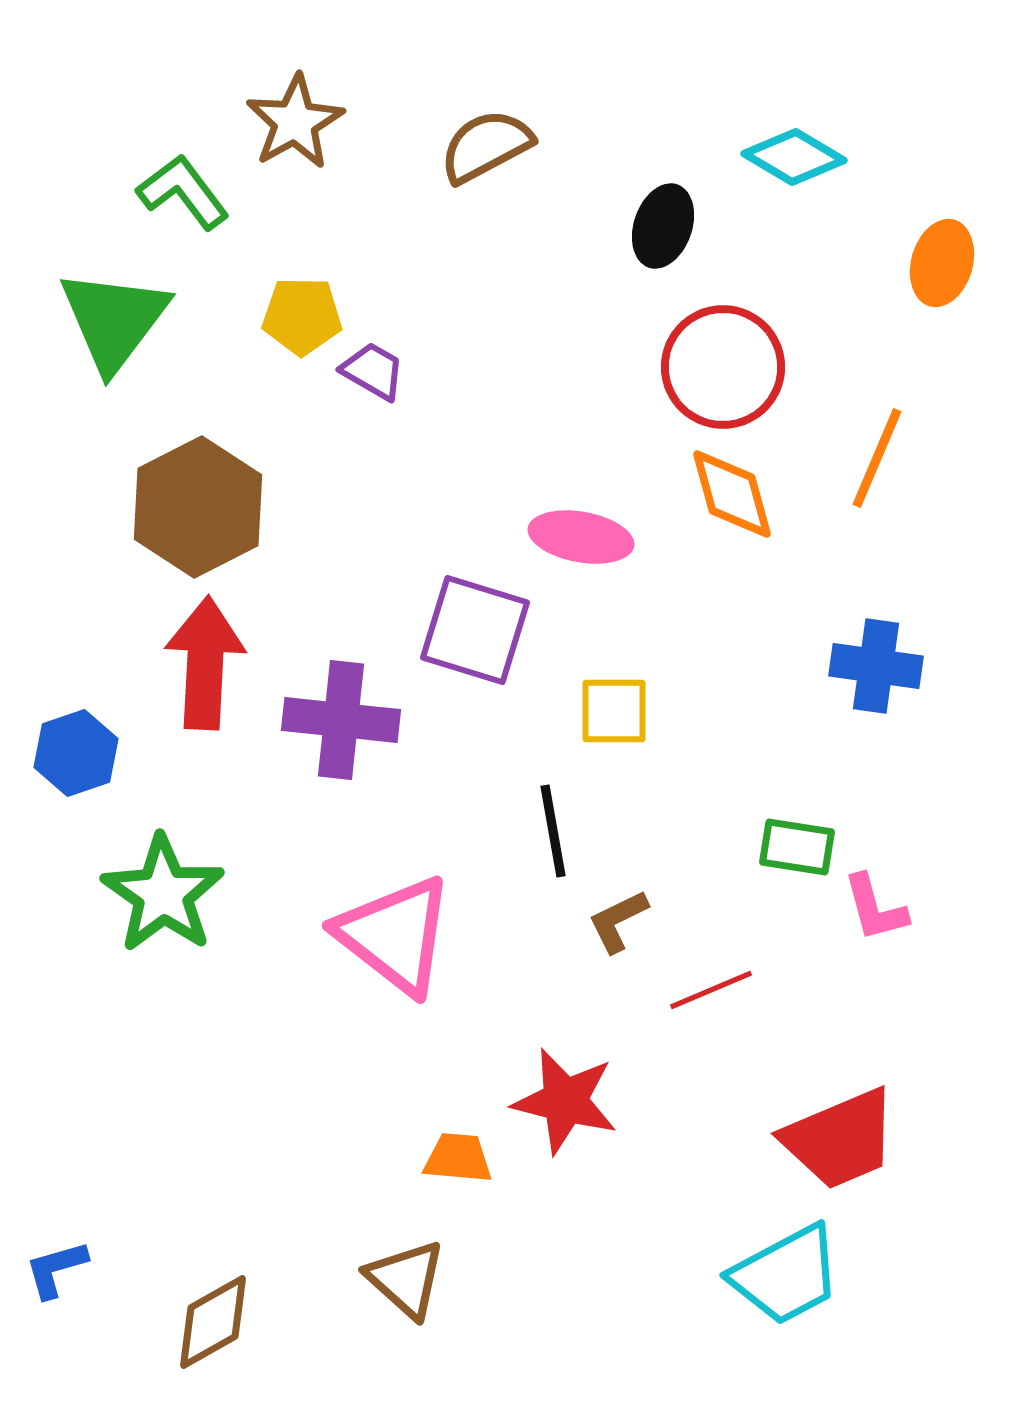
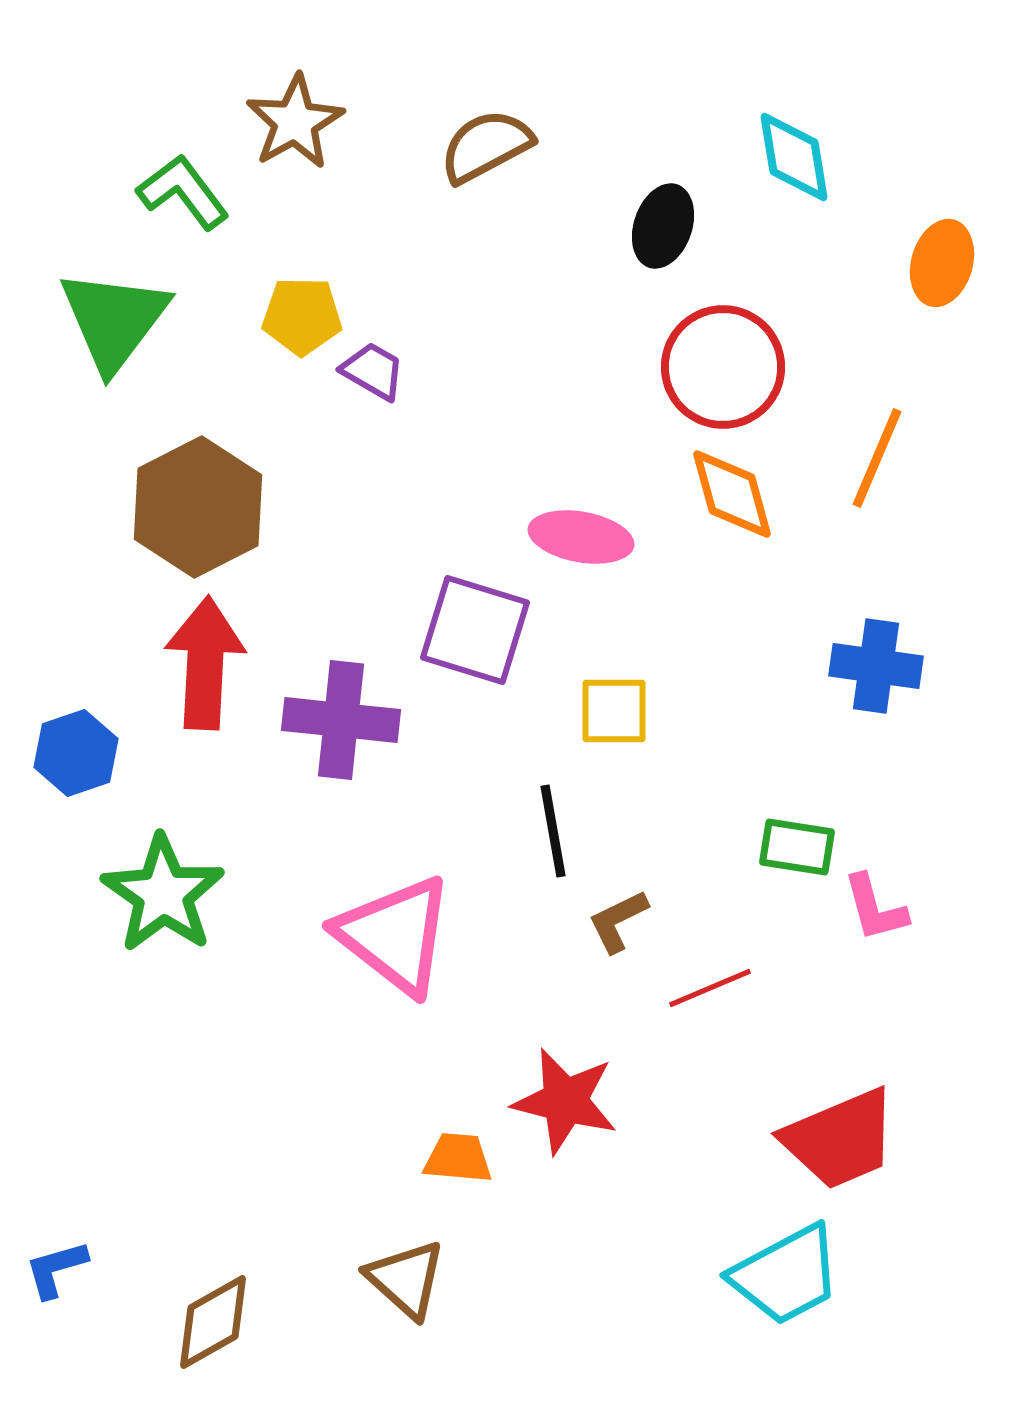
cyan diamond: rotated 50 degrees clockwise
red line: moved 1 px left, 2 px up
